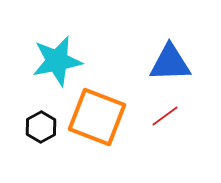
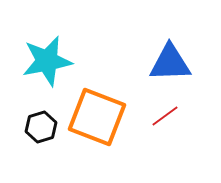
cyan star: moved 10 px left
black hexagon: rotated 12 degrees clockwise
